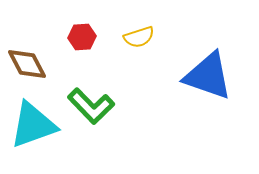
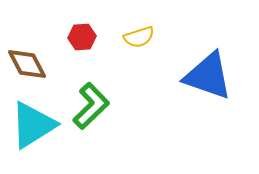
green L-shape: rotated 90 degrees counterclockwise
cyan triangle: rotated 12 degrees counterclockwise
